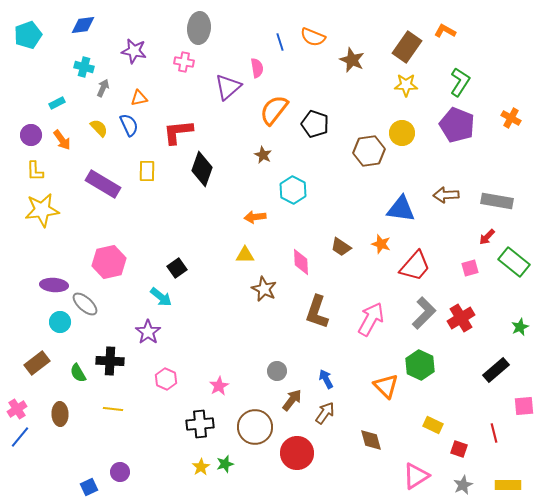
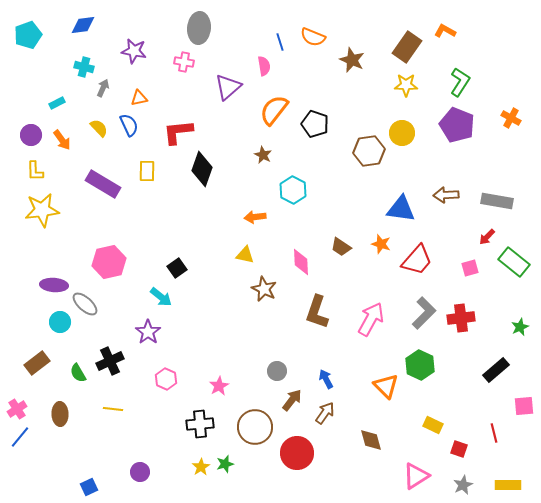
pink semicircle at (257, 68): moved 7 px right, 2 px up
yellow triangle at (245, 255): rotated 12 degrees clockwise
red trapezoid at (415, 266): moved 2 px right, 6 px up
red cross at (461, 318): rotated 24 degrees clockwise
black cross at (110, 361): rotated 28 degrees counterclockwise
purple circle at (120, 472): moved 20 px right
